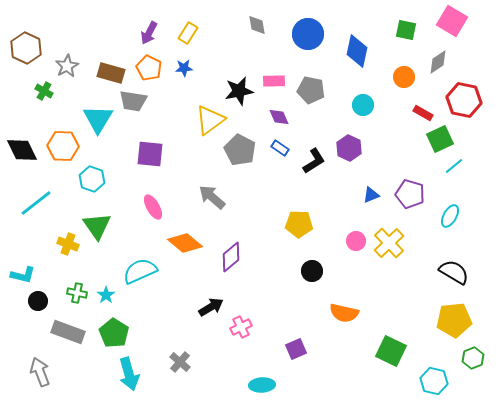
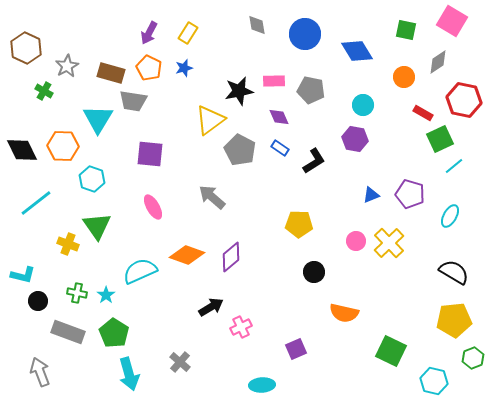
blue circle at (308, 34): moved 3 px left
blue diamond at (357, 51): rotated 44 degrees counterclockwise
blue star at (184, 68): rotated 12 degrees counterclockwise
purple hexagon at (349, 148): moved 6 px right, 9 px up; rotated 15 degrees counterclockwise
orange diamond at (185, 243): moved 2 px right, 12 px down; rotated 20 degrees counterclockwise
black circle at (312, 271): moved 2 px right, 1 px down
